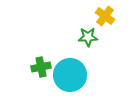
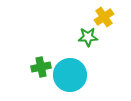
yellow cross: moved 1 px left, 1 px down; rotated 18 degrees clockwise
